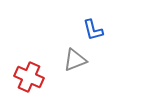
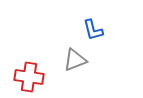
red cross: rotated 16 degrees counterclockwise
